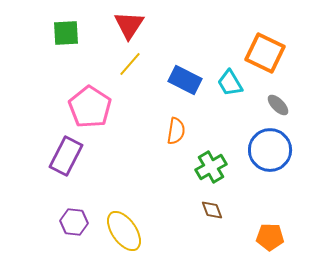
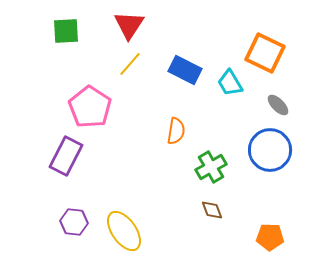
green square: moved 2 px up
blue rectangle: moved 10 px up
